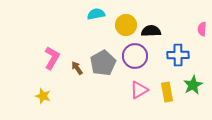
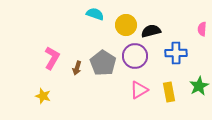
cyan semicircle: moved 1 px left; rotated 30 degrees clockwise
black semicircle: rotated 12 degrees counterclockwise
blue cross: moved 2 px left, 2 px up
gray pentagon: rotated 10 degrees counterclockwise
brown arrow: rotated 128 degrees counterclockwise
green star: moved 6 px right, 1 px down
yellow rectangle: moved 2 px right
